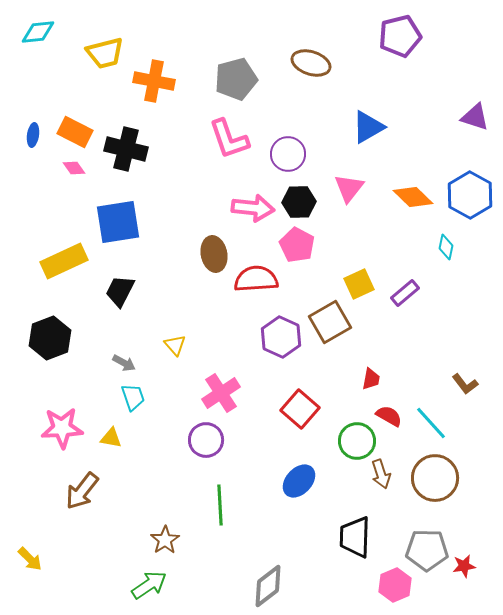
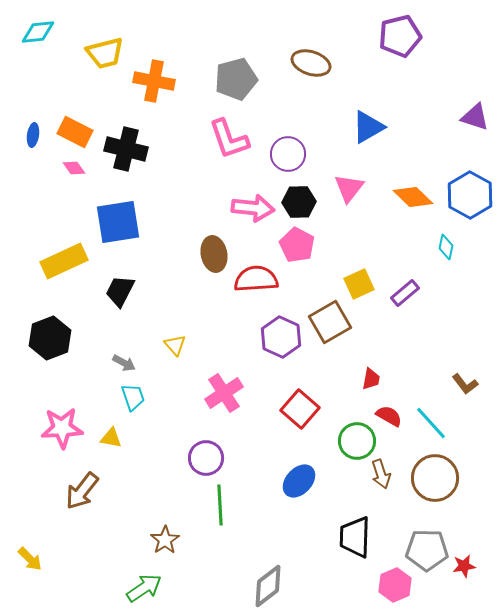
pink cross at (221, 393): moved 3 px right
purple circle at (206, 440): moved 18 px down
green arrow at (149, 585): moved 5 px left, 3 px down
